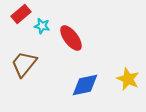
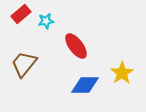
cyan star: moved 4 px right, 5 px up; rotated 21 degrees counterclockwise
red ellipse: moved 5 px right, 8 px down
yellow star: moved 6 px left, 6 px up; rotated 15 degrees clockwise
blue diamond: rotated 12 degrees clockwise
